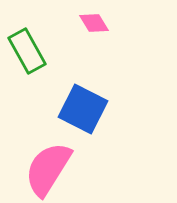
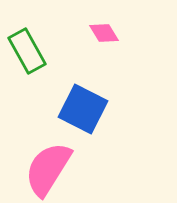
pink diamond: moved 10 px right, 10 px down
